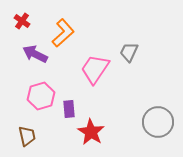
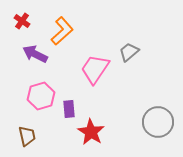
orange L-shape: moved 1 px left, 2 px up
gray trapezoid: rotated 25 degrees clockwise
